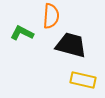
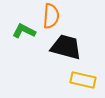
green L-shape: moved 2 px right, 2 px up
black trapezoid: moved 5 px left, 2 px down
